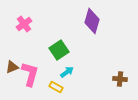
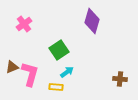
yellow rectangle: rotated 24 degrees counterclockwise
